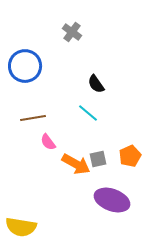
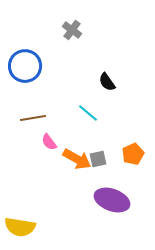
gray cross: moved 2 px up
black semicircle: moved 11 px right, 2 px up
pink semicircle: moved 1 px right
orange pentagon: moved 3 px right, 2 px up
orange arrow: moved 1 px right, 5 px up
yellow semicircle: moved 1 px left
